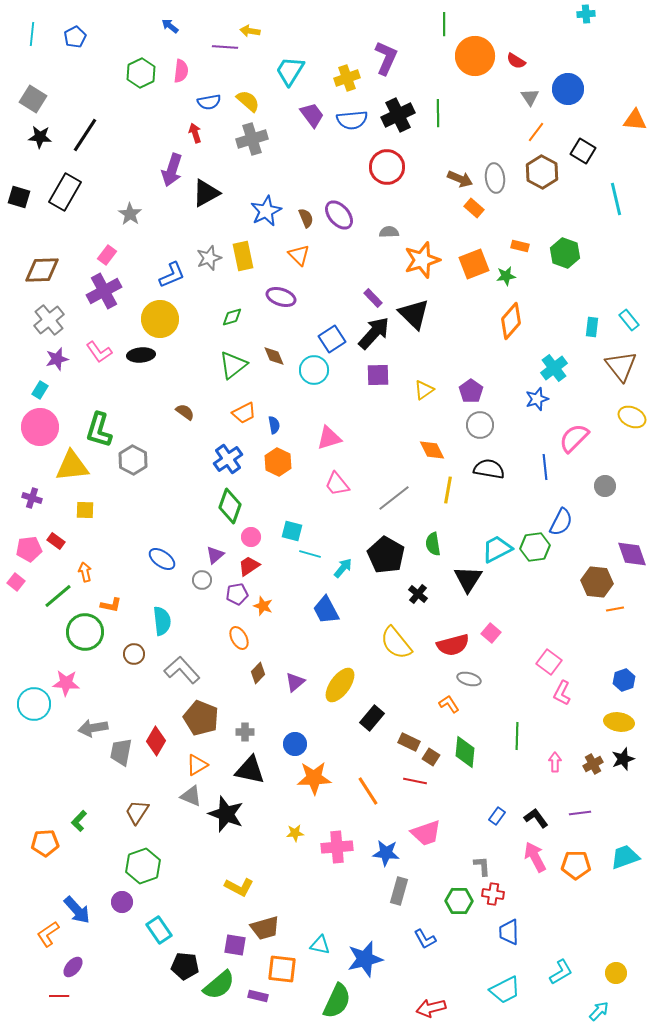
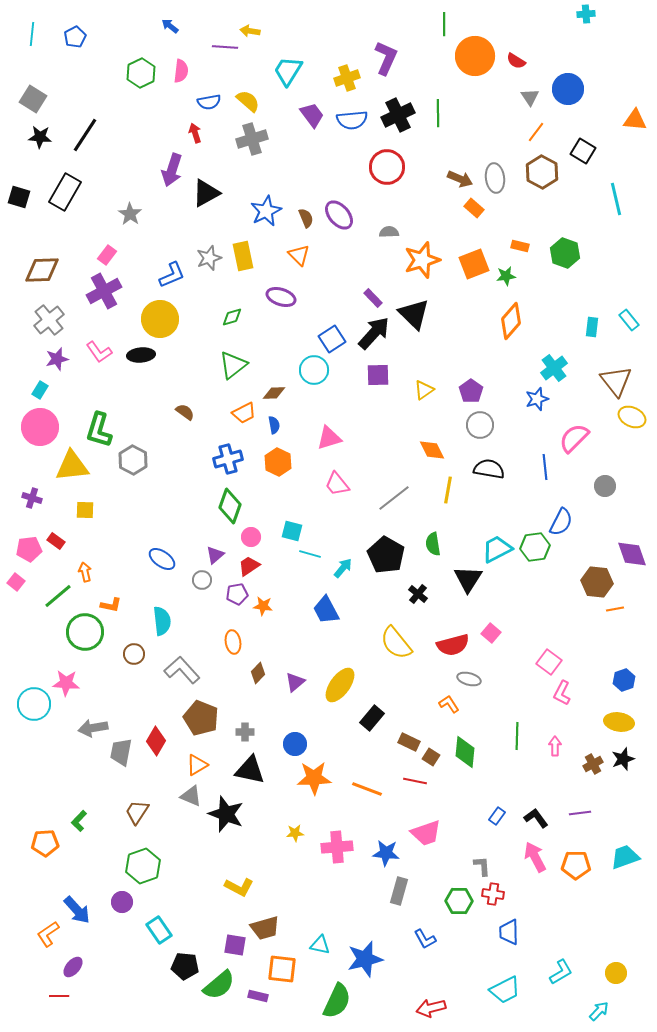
cyan trapezoid at (290, 71): moved 2 px left
brown diamond at (274, 356): moved 37 px down; rotated 70 degrees counterclockwise
brown triangle at (621, 366): moved 5 px left, 15 px down
blue cross at (228, 459): rotated 20 degrees clockwise
orange star at (263, 606): rotated 12 degrees counterclockwise
orange ellipse at (239, 638): moved 6 px left, 4 px down; rotated 20 degrees clockwise
pink arrow at (555, 762): moved 16 px up
orange line at (368, 791): moved 1 px left, 2 px up; rotated 36 degrees counterclockwise
